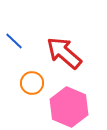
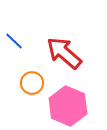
pink hexagon: moved 1 px left, 1 px up
